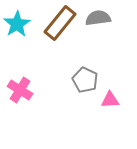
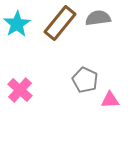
pink cross: rotated 10 degrees clockwise
